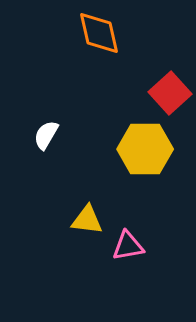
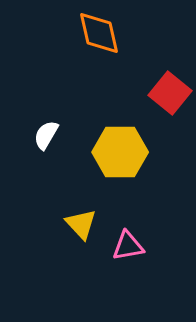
red square: rotated 9 degrees counterclockwise
yellow hexagon: moved 25 px left, 3 px down
yellow triangle: moved 6 px left, 4 px down; rotated 40 degrees clockwise
